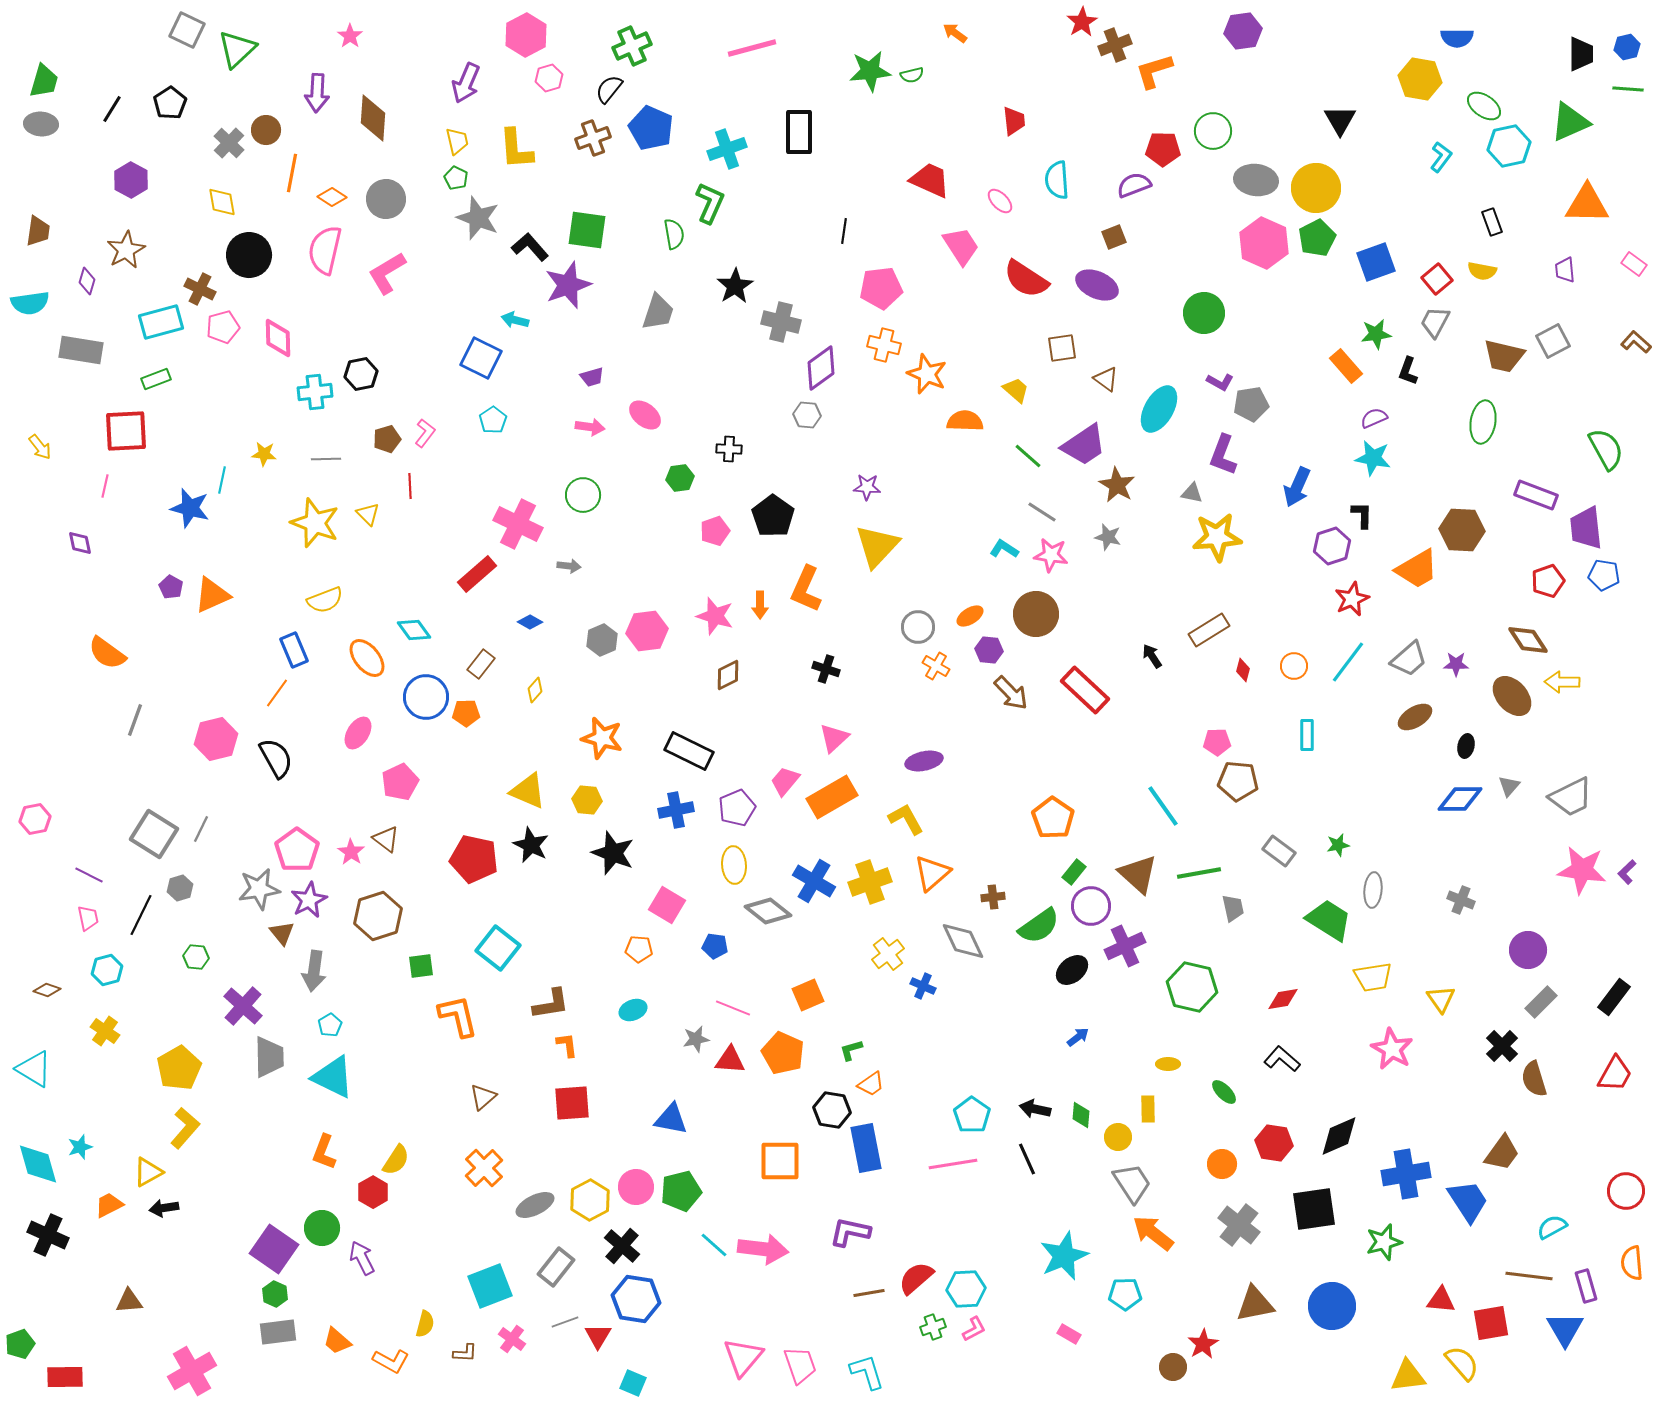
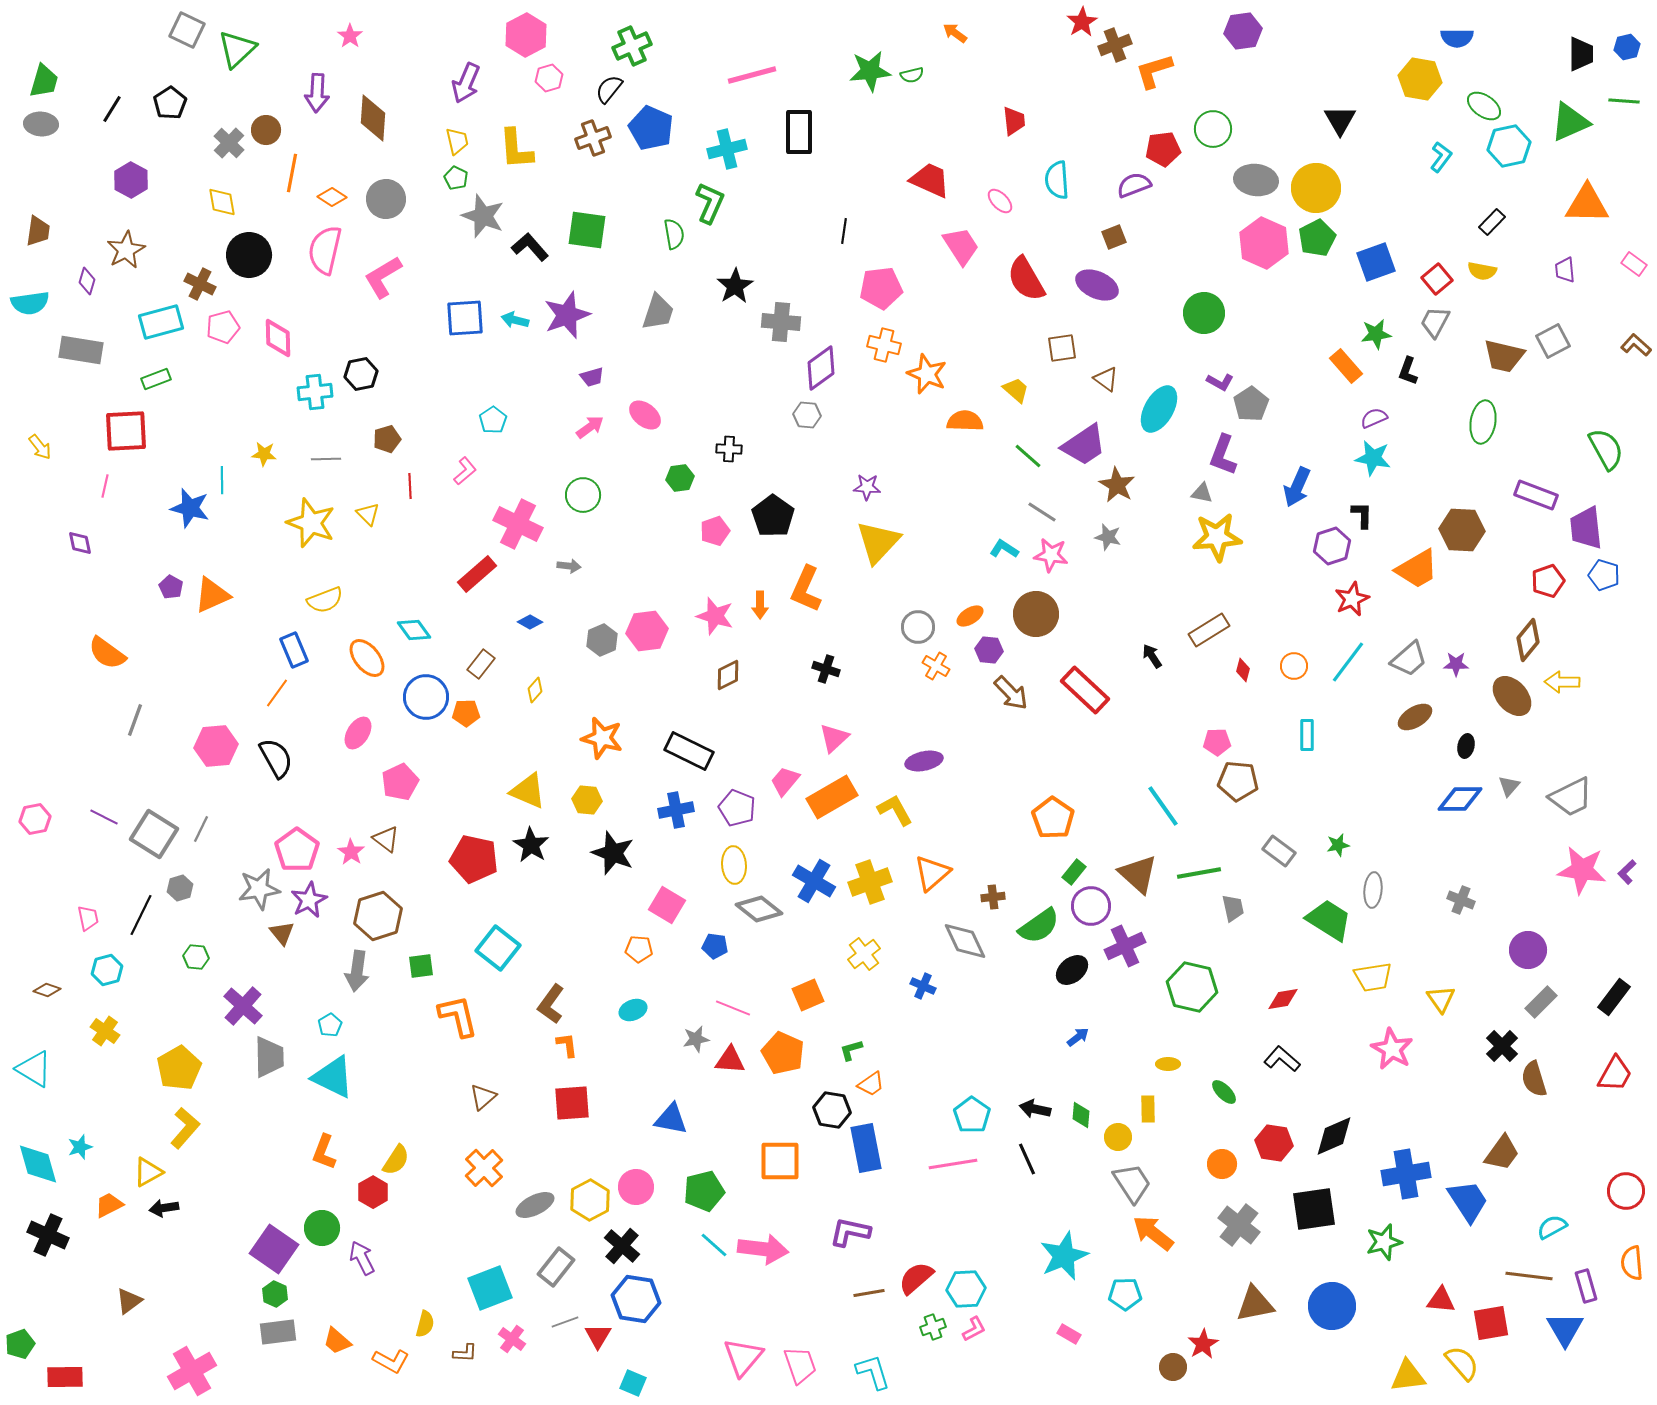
pink line at (752, 48): moved 27 px down
green line at (1628, 89): moved 4 px left, 12 px down
green circle at (1213, 131): moved 2 px up
cyan cross at (727, 149): rotated 6 degrees clockwise
red pentagon at (1163, 149): rotated 8 degrees counterclockwise
gray star at (478, 218): moved 5 px right, 2 px up
black rectangle at (1492, 222): rotated 64 degrees clockwise
pink L-shape at (387, 273): moved 4 px left, 4 px down
red semicircle at (1026, 279): rotated 27 degrees clockwise
purple star at (568, 285): moved 1 px left, 30 px down
brown cross at (200, 289): moved 5 px up
gray cross at (781, 322): rotated 9 degrees counterclockwise
brown L-shape at (1636, 342): moved 3 px down
blue square at (481, 358): moved 16 px left, 40 px up; rotated 30 degrees counterclockwise
gray pentagon at (1251, 404): rotated 24 degrees counterclockwise
pink arrow at (590, 427): rotated 44 degrees counterclockwise
pink L-shape at (425, 433): moved 40 px right, 38 px down; rotated 12 degrees clockwise
cyan line at (222, 480): rotated 12 degrees counterclockwise
gray triangle at (1192, 493): moved 10 px right
yellow star at (315, 523): moved 4 px left
yellow triangle at (877, 546): moved 1 px right, 4 px up
blue pentagon at (1604, 575): rotated 8 degrees clockwise
brown diamond at (1528, 640): rotated 72 degrees clockwise
pink hexagon at (216, 739): moved 7 px down; rotated 9 degrees clockwise
purple pentagon at (737, 808): rotated 27 degrees counterclockwise
yellow L-shape at (906, 819): moved 11 px left, 9 px up
black star at (531, 845): rotated 6 degrees clockwise
purple line at (89, 875): moved 15 px right, 58 px up
gray diamond at (768, 911): moved 9 px left, 2 px up
gray diamond at (963, 941): moved 2 px right
yellow cross at (888, 954): moved 24 px left
gray arrow at (314, 971): moved 43 px right
brown L-shape at (551, 1004): rotated 135 degrees clockwise
black diamond at (1339, 1136): moved 5 px left
green pentagon at (681, 1191): moved 23 px right
cyan square at (490, 1286): moved 2 px down
brown triangle at (129, 1301): rotated 32 degrees counterclockwise
cyan L-shape at (867, 1372): moved 6 px right
